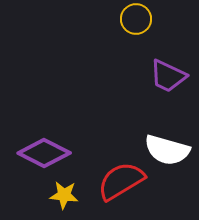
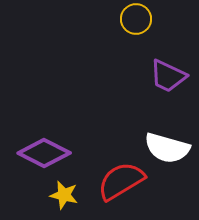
white semicircle: moved 2 px up
yellow star: rotated 8 degrees clockwise
